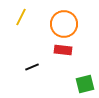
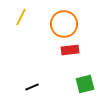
red rectangle: moved 7 px right; rotated 12 degrees counterclockwise
black line: moved 20 px down
